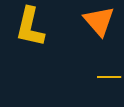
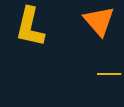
yellow line: moved 3 px up
